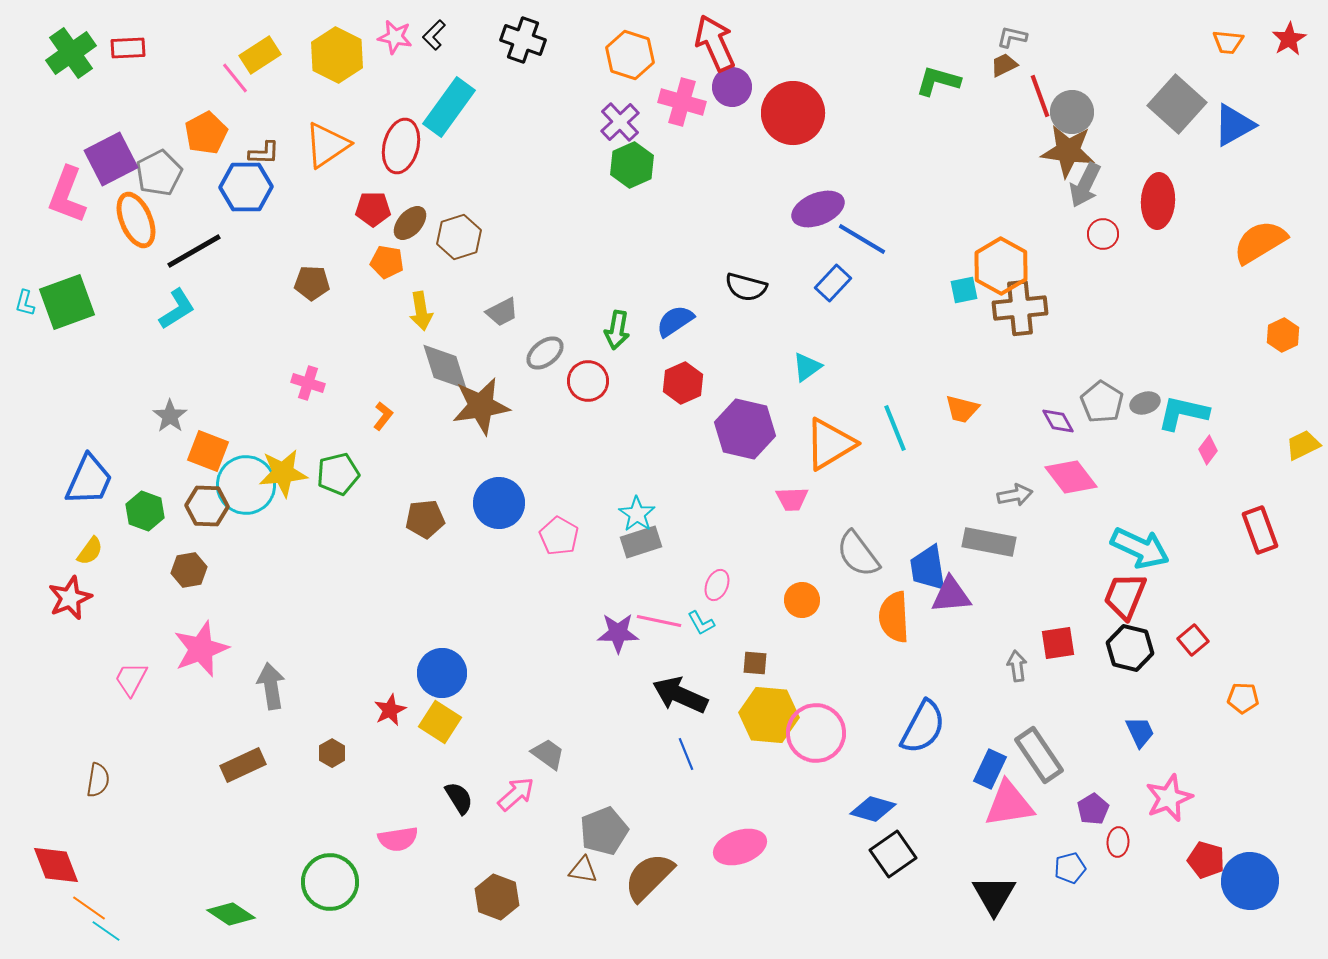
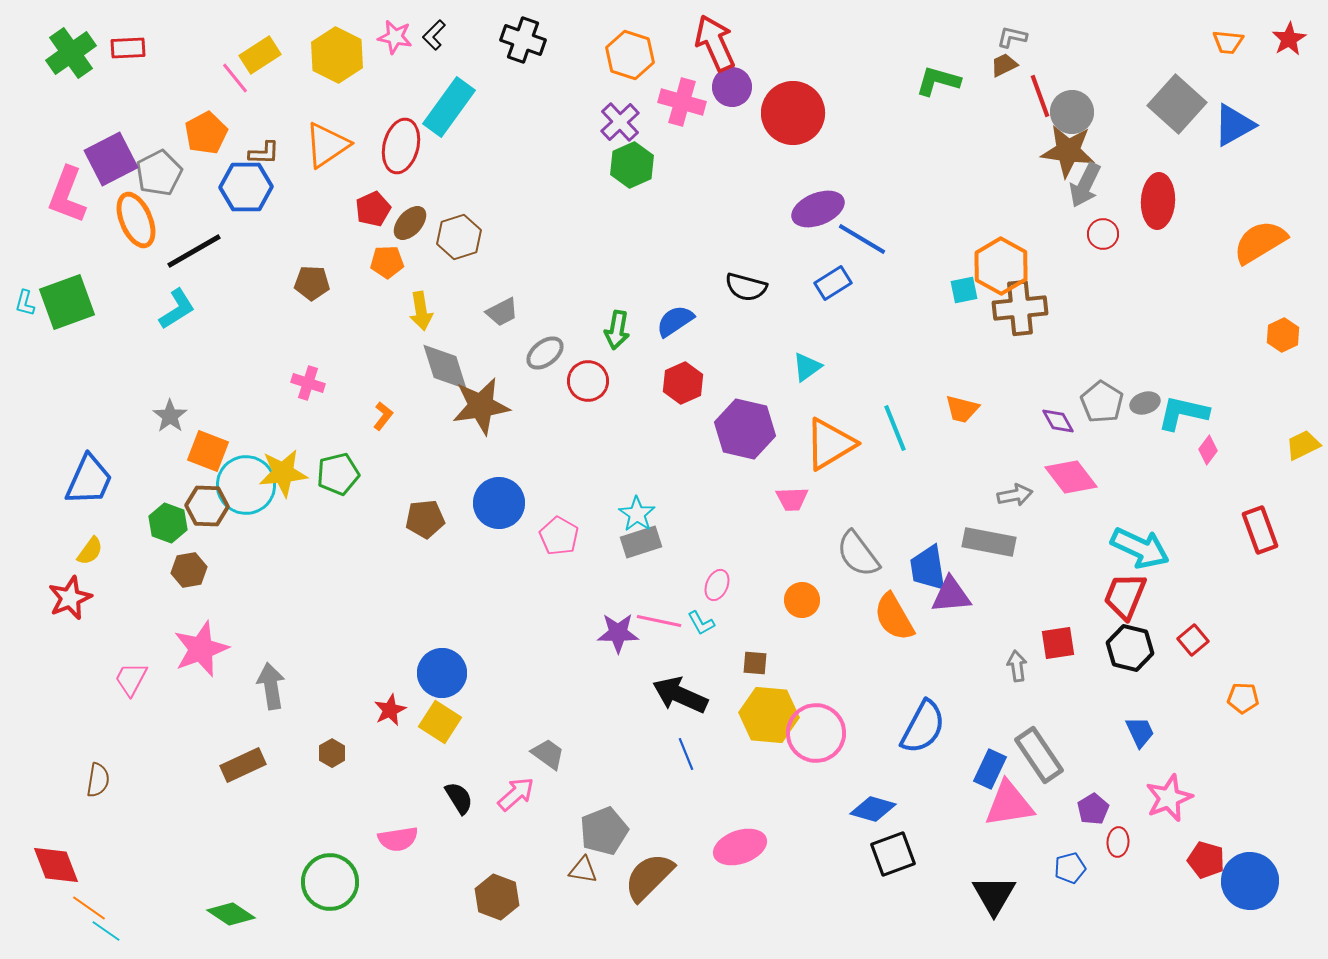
red pentagon at (373, 209): rotated 24 degrees counterclockwise
orange pentagon at (387, 262): rotated 12 degrees counterclockwise
blue rectangle at (833, 283): rotated 15 degrees clockwise
green hexagon at (145, 511): moved 23 px right, 12 px down
orange semicircle at (894, 617): rotated 27 degrees counterclockwise
black square at (893, 854): rotated 15 degrees clockwise
